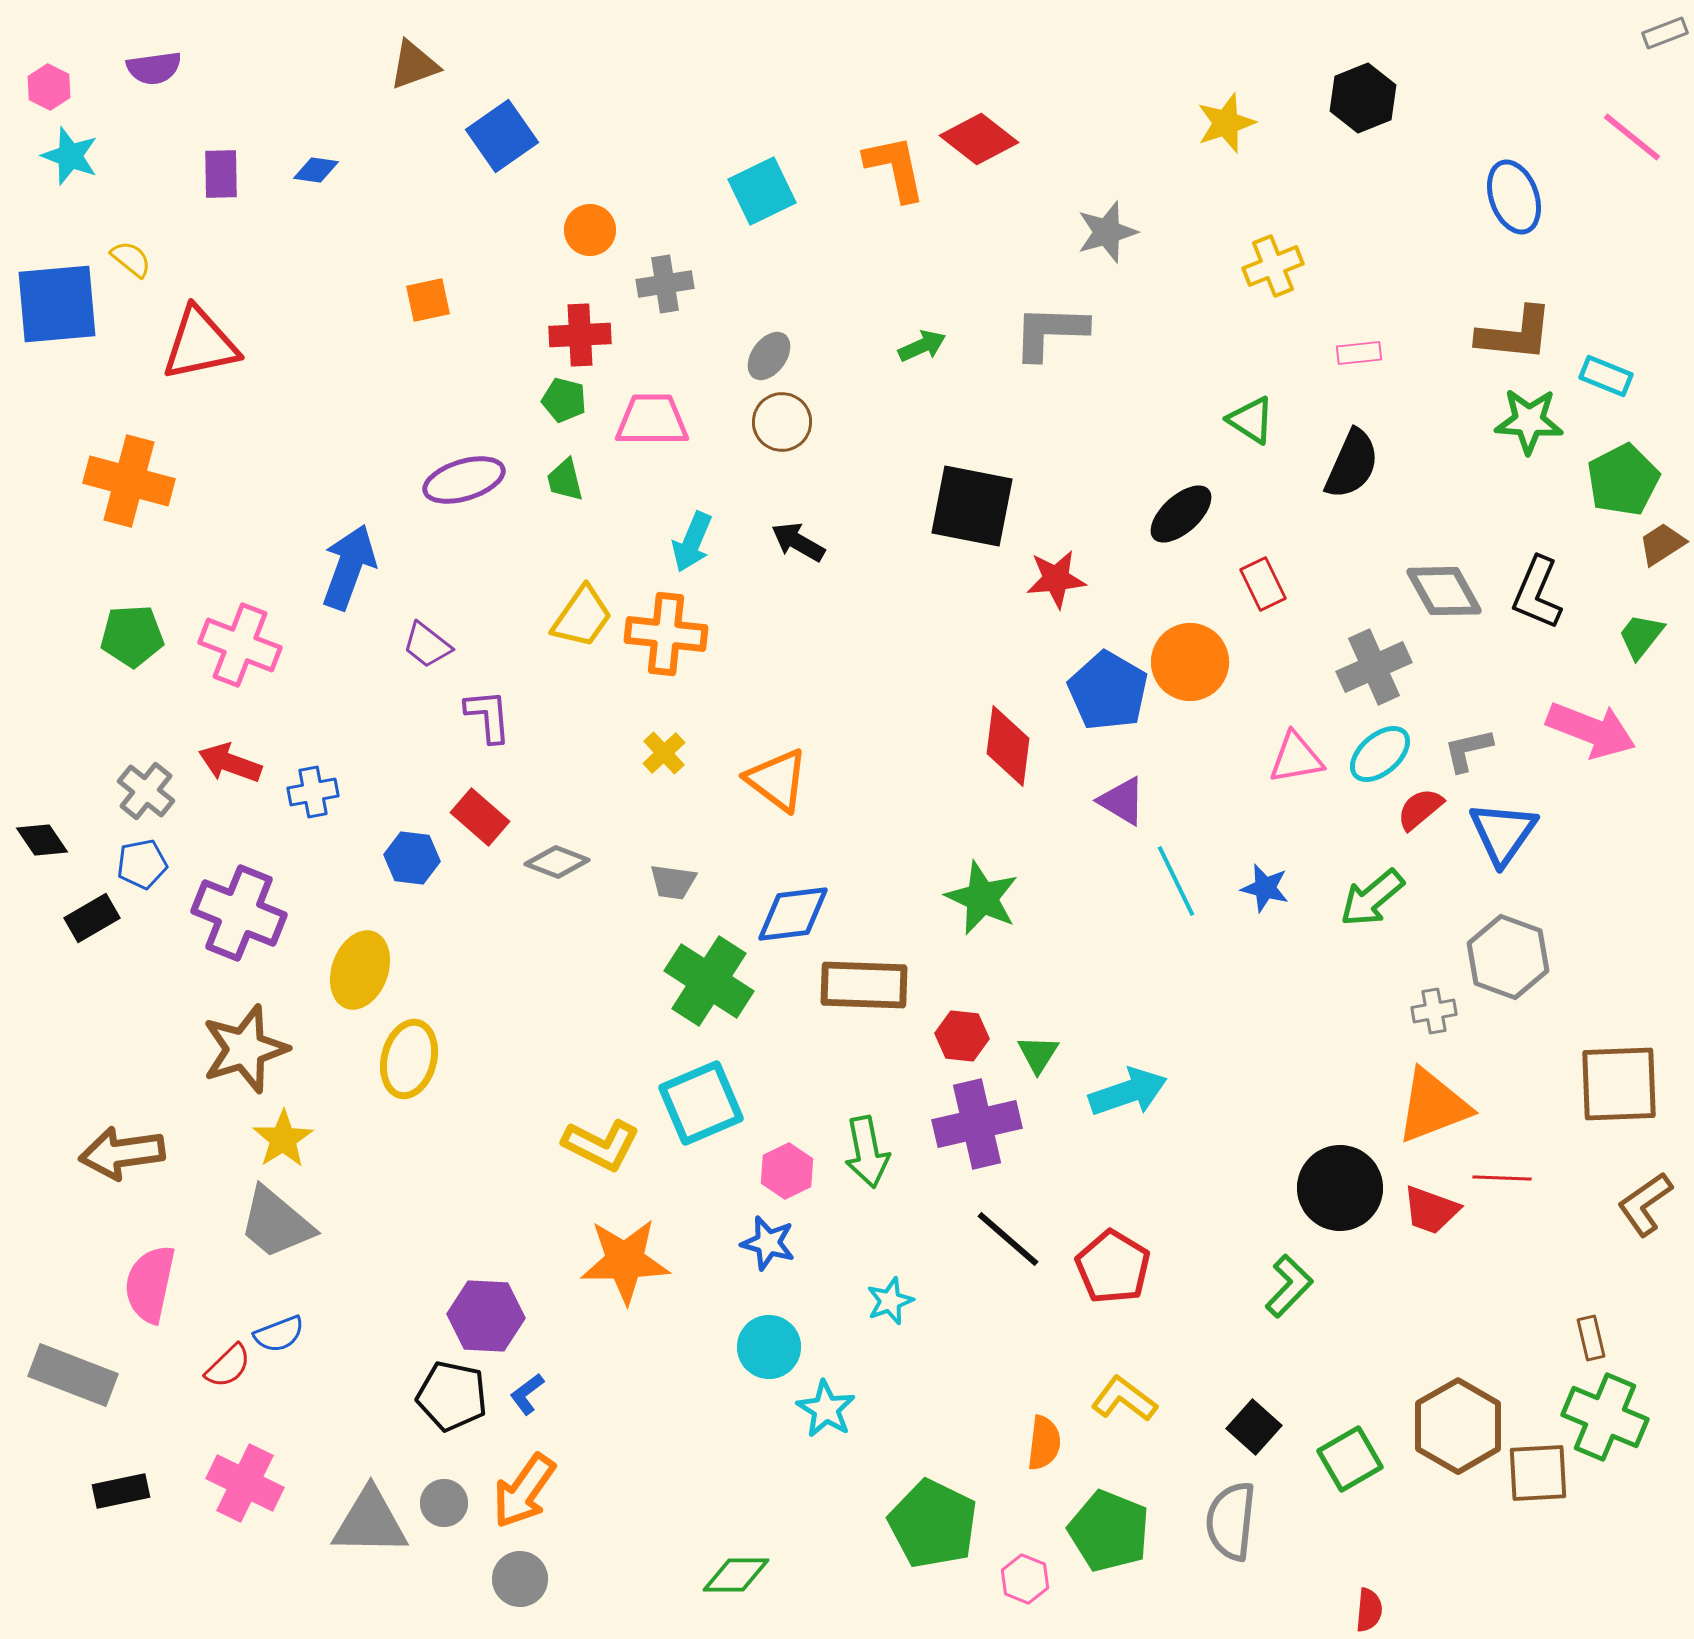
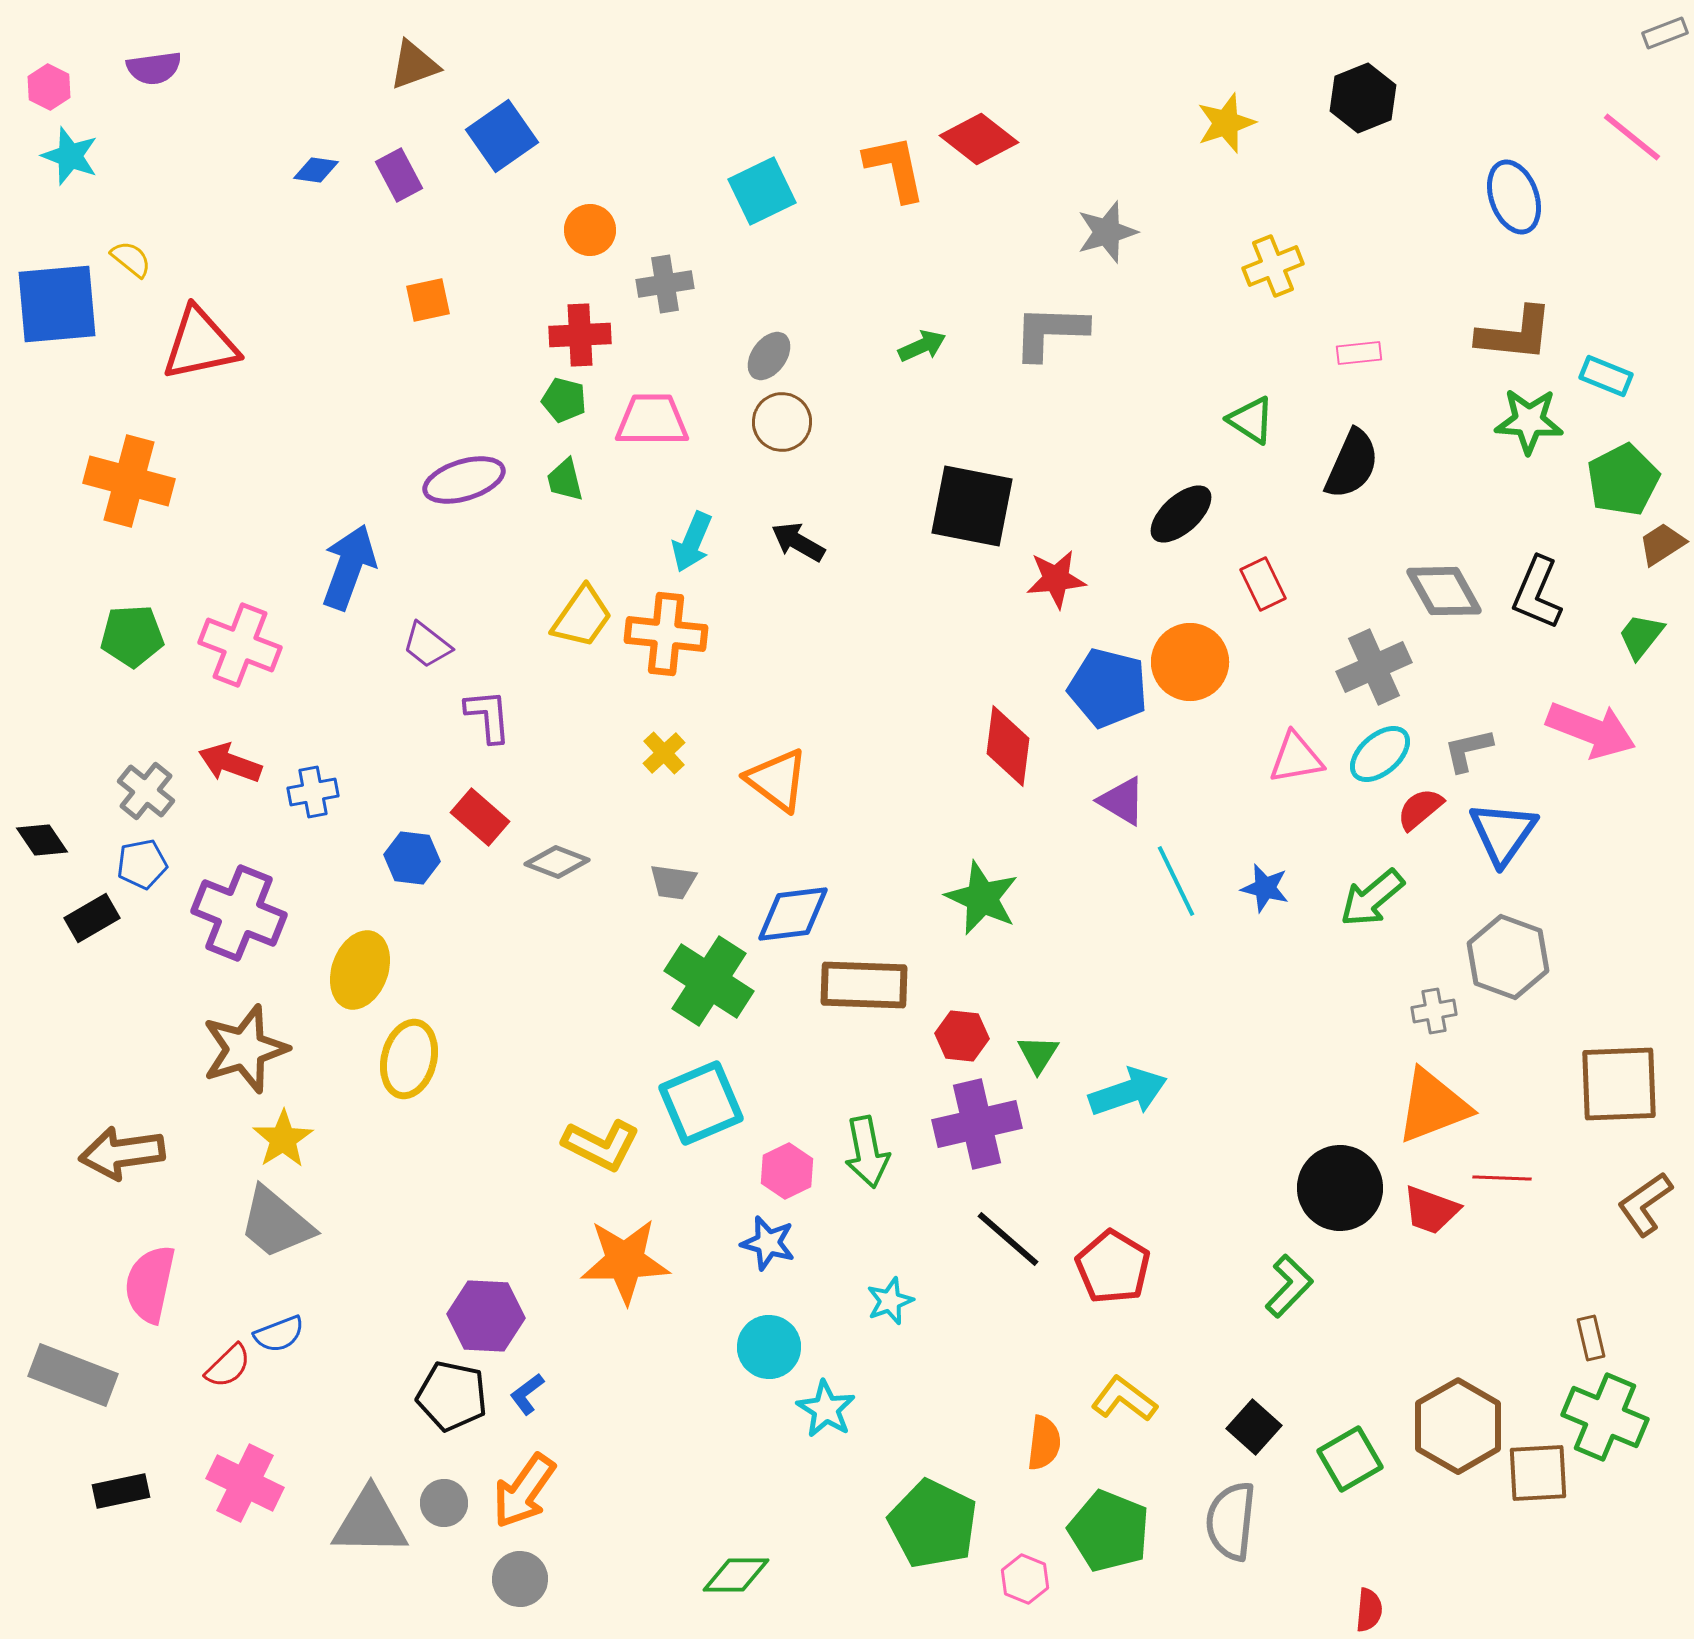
purple rectangle at (221, 174): moved 178 px right, 1 px down; rotated 27 degrees counterclockwise
blue pentagon at (1108, 691): moved 3 px up; rotated 16 degrees counterclockwise
